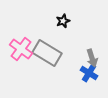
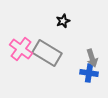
blue cross: rotated 24 degrees counterclockwise
